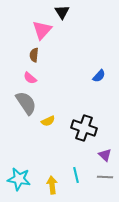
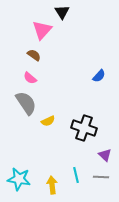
brown semicircle: rotated 120 degrees clockwise
gray line: moved 4 px left
